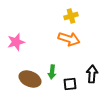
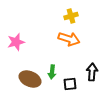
black arrow: moved 2 px up
